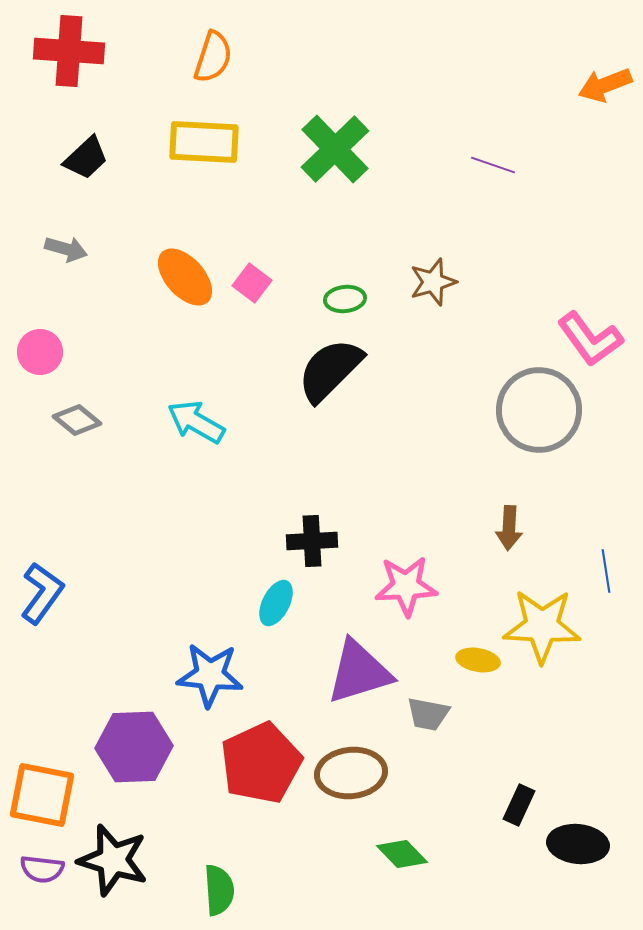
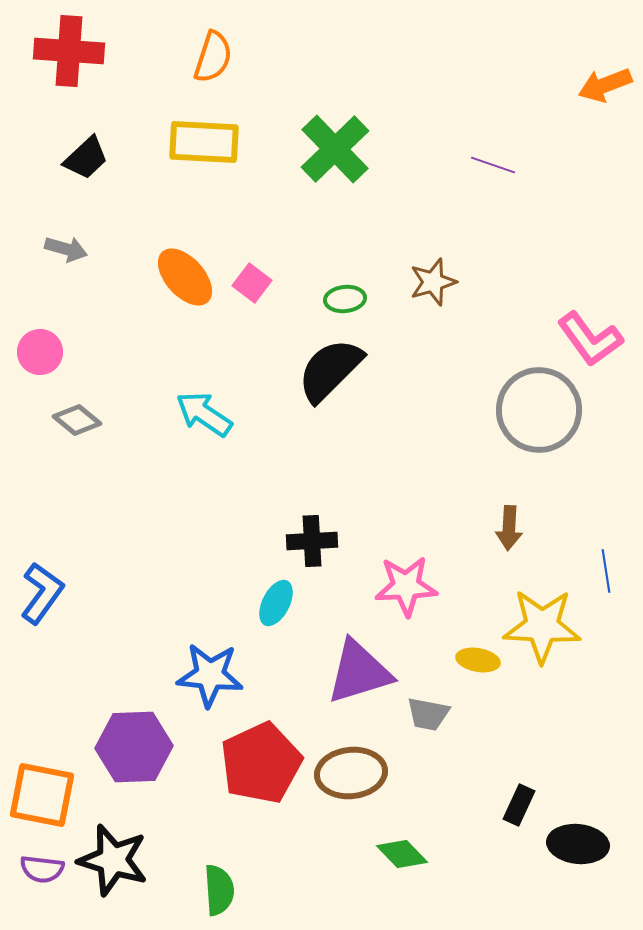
cyan arrow: moved 8 px right, 8 px up; rotated 4 degrees clockwise
